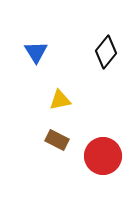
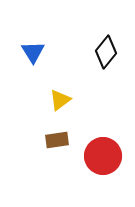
blue triangle: moved 3 px left
yellow triangle: rotated 25 degrees counterclockwise
brown rectangle: rotated 35 degrees counterclockwise
